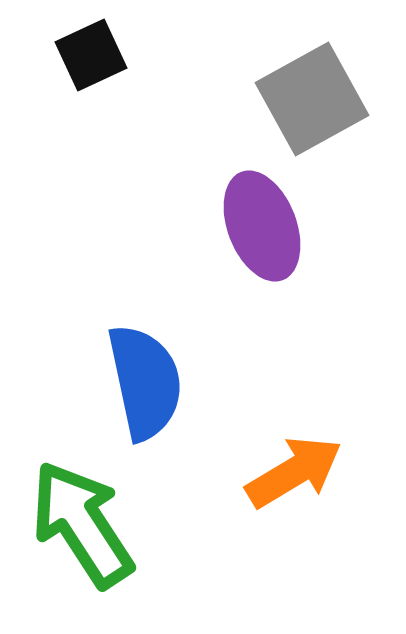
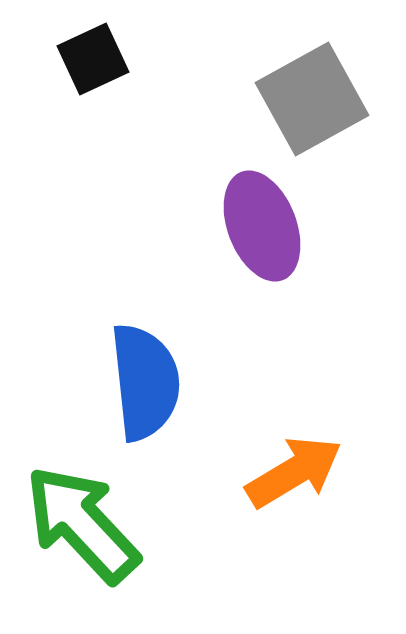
black square: moved 2 px right, 4 px down
blue semicircle: rotated 6 degrees clockwise
green arrow: rotated 10 degrees counterclockwise
